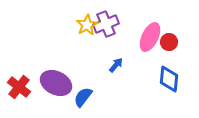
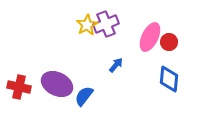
purple ellipse: moved 1 px right, 1 px down
red cross: rotated 25 degrees counterclockwise
blue semicircle: moved 1 px right, 1 px up
